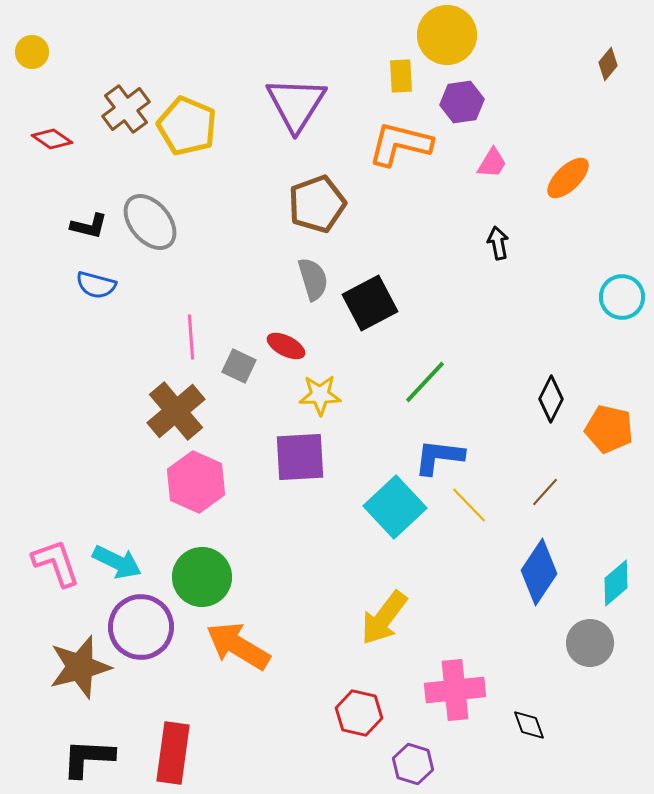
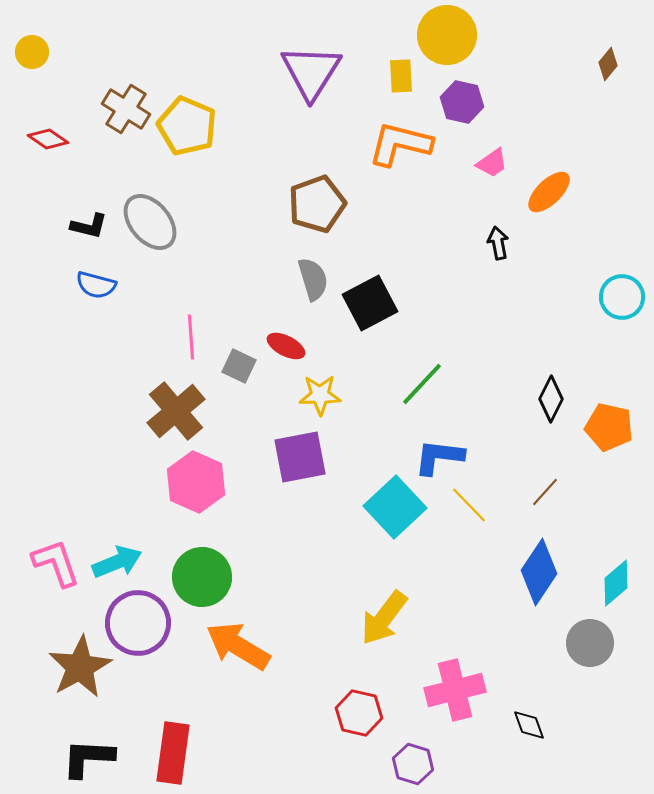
purple hexagon at (462, 102): rotated 21 degrees clockwise
purple triangle at (296, 104): moved 15 px right, 32 px up
brown cross at (126, 109): rotated 21 degrees counterclockwise
red diamond at (52, 139): moved 4 px left
pink trapezoid at (492, 163): rotated 24 degrees clockwise
orange ellipse at (568, 178): moved 19 px left, 14 px down
green line at (425, 382): moved 3 px left, 2 px down
orange pentagon at (609, 429): moved 2 px up
purple square at (300, 457): rotated 8 degrees counterclockwise
cyan arrow at (117, 562): rotated 48 degrees counterclockwise
purple circle at (141, 627): moved 3 px left, 4 px up
brown star at (80, 667): rotated 14 degrees counterclockwise
pink cross at (455, 690): rotated 8 degrees counterclockwise
